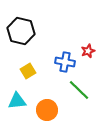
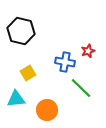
yellow square: moved 2 px down
green line: moved 2 px right, 2 px up
cyan triangle: moved 1 px left, 2 px up
